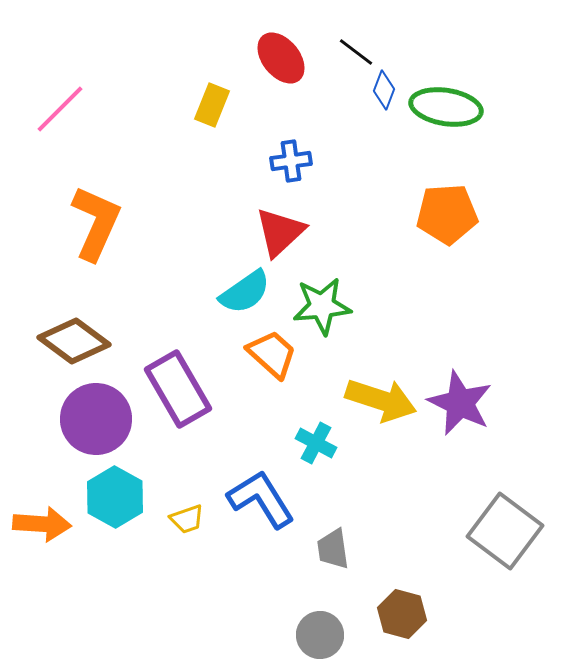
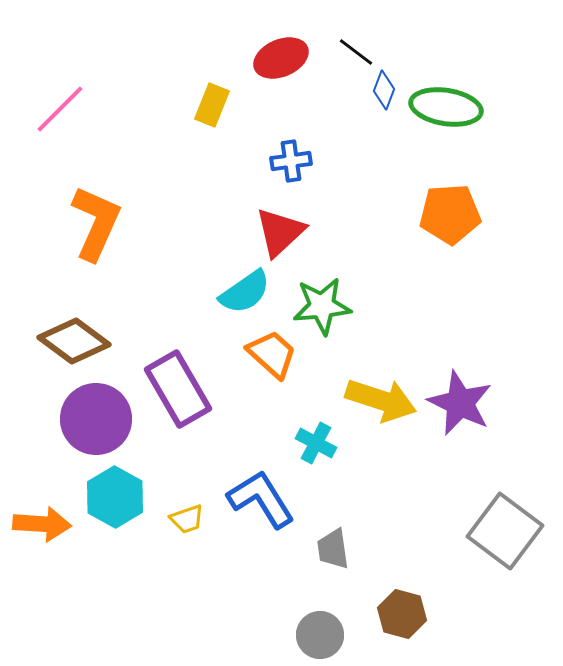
red ellipse: rotated 74 degrees counterclockwise
orange pentagon: moved 3 px right
